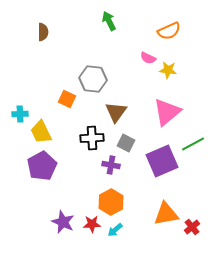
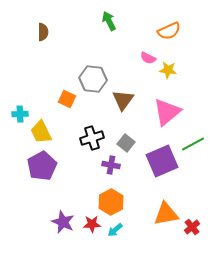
brown triangle: moved 7 px right, 12 px up
black cross: rotated 15 degrees counterclockwise
gray square: rotated 12 degrees clockwise
